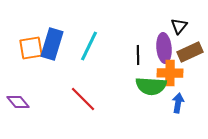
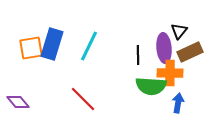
black triangle: moved 5 px down
